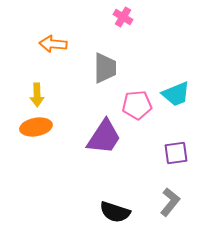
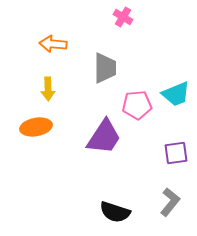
yellow arrow: moved 11 px right, 6 px up
